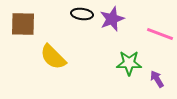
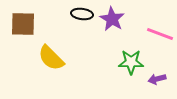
purple star: rotated 20 degrees counterclockwise
yellow semicircle: moved 2 px left, 1 px down
green star: moved 2 px right, 1 px up
purple arrow: rotated 72 degrees counterclockwise
